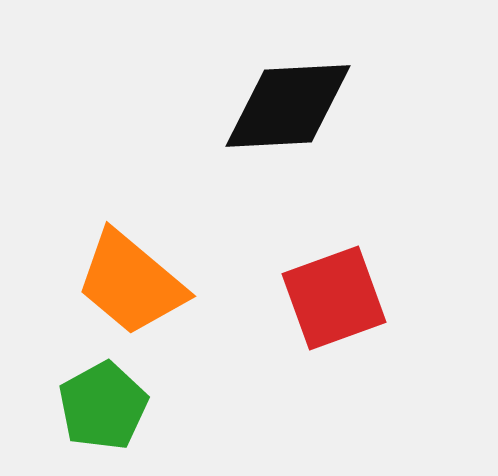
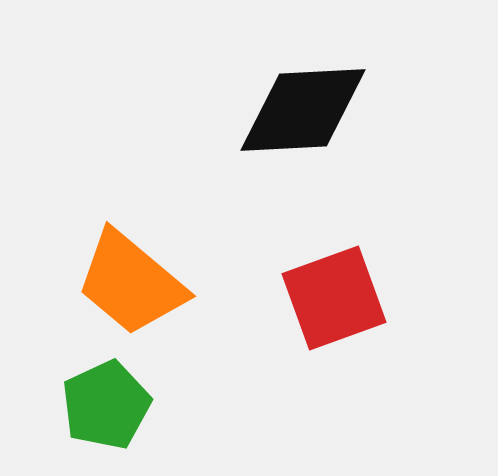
black diamond: moved 15 px right, 4 px down
green pentagon: moved 3 px right, 1 px up; rotated 4 degrees clockwise
